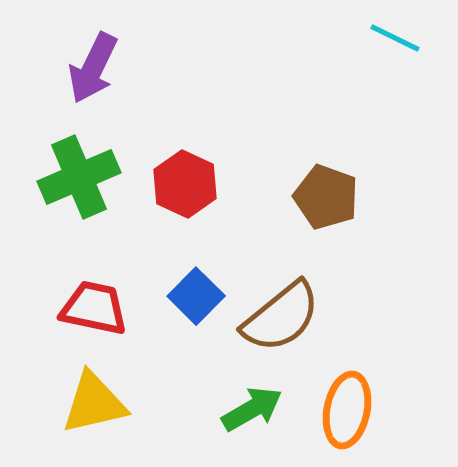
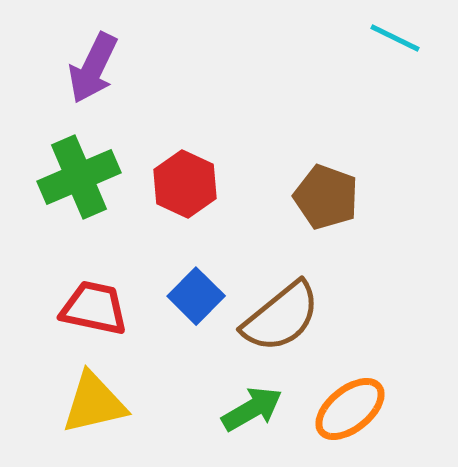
orange ellipse: moved 3 px right, 1 px up; rotated 40 degrees clockwise
